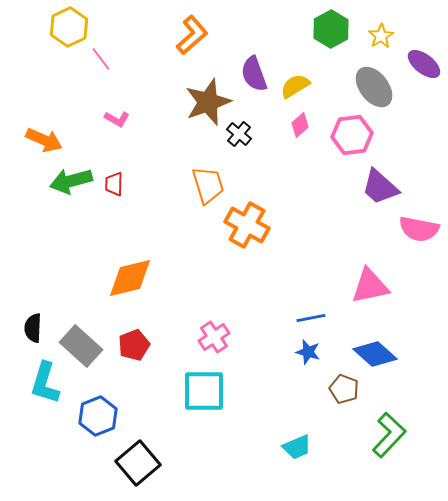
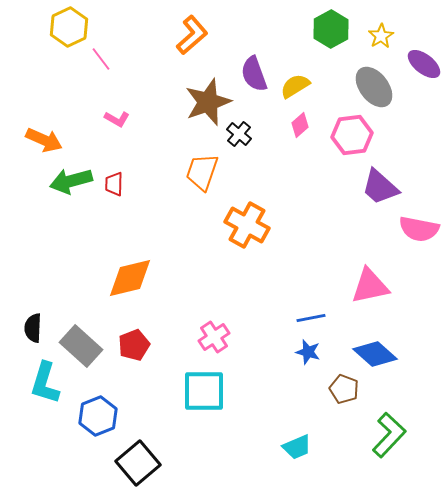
orange trapezoid: moved 6 px left, 13 px up; rotated 144 degrees counterclockwise
